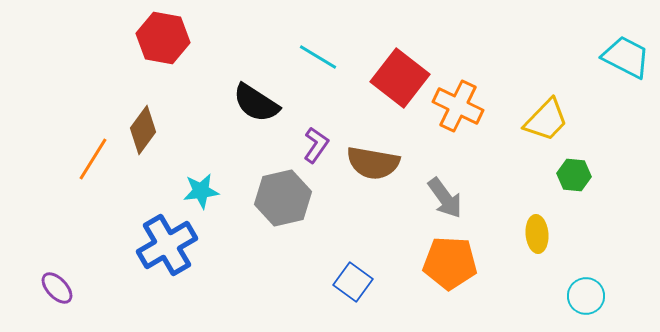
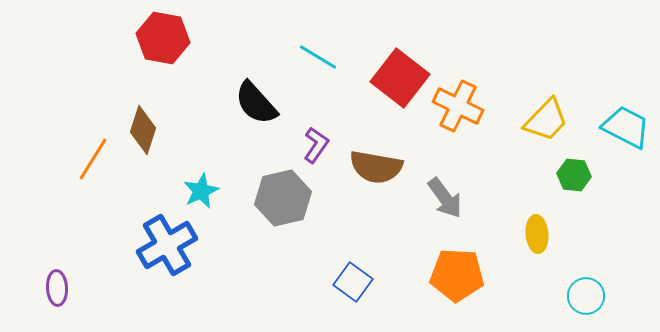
cyan trapezoid: moved 70 px down
black semicircle: rotated 15 degrees clockwise
brown diamond: rotated 18 degrees counterclockwise
brown semicircle: moved 3 px right, 4 px down
cyan star: rotated 18 degrees counterclockwise
orange pentagon: moved 7 px right, 12 px down
purple ellipse: rotated 40 degrees clockwise
